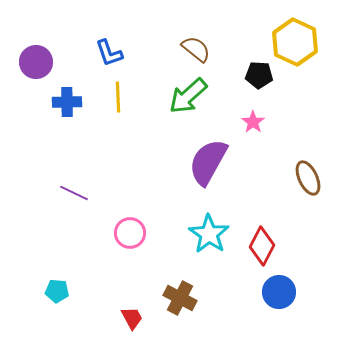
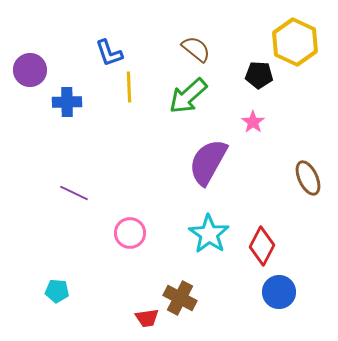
purple circle: moved 6 px left, 8 px down
yellow line: moved 11 px right, 10 px up
red trapezoid: moved 15 px right; rotated 110 degrees clockwise
